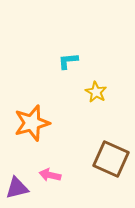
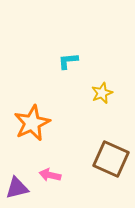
yellow star: moved 6 px right, 1 px down; rotated 20 degrees clockwise
orange star: rotated 9 degrees counterclockwise
